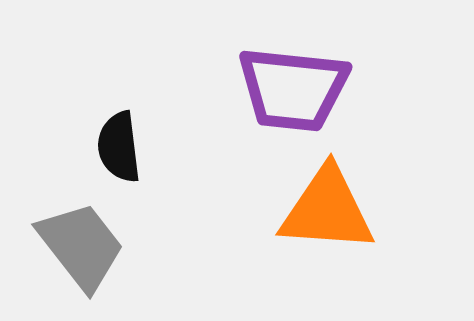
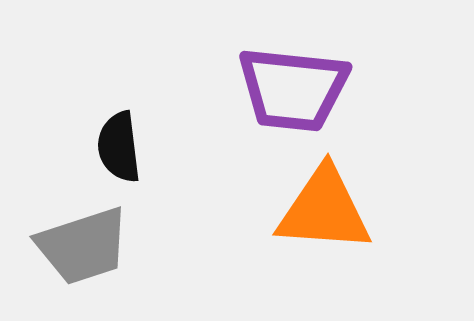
orange triangle: moved 3 px left
gray trapezoid: moved 2 px right; rotated 110 degrees clockwise
